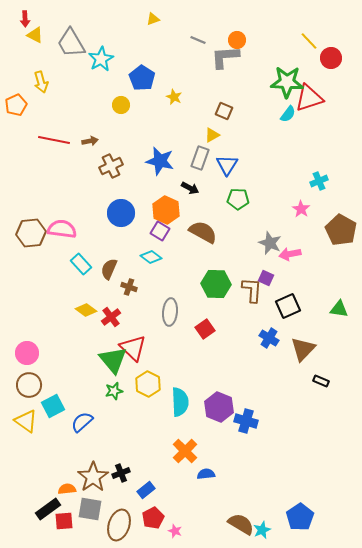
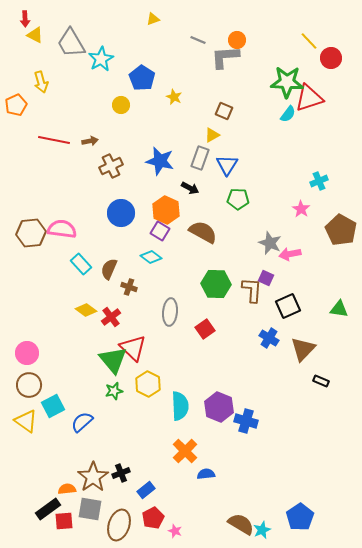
cyan semicircle at (180, 402): moved 4 px down
